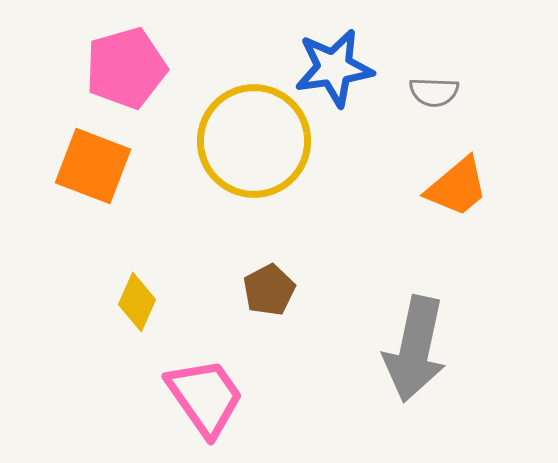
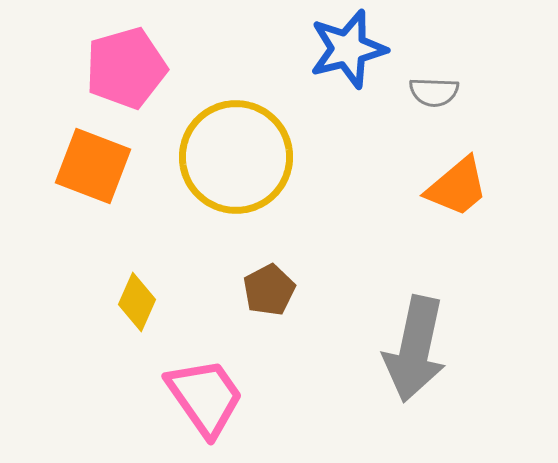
blue star: moved 14 px right, 19 px up; rotated 6 degrees counterclockwise
yellow circle: moved 18 px left, 16 px down
